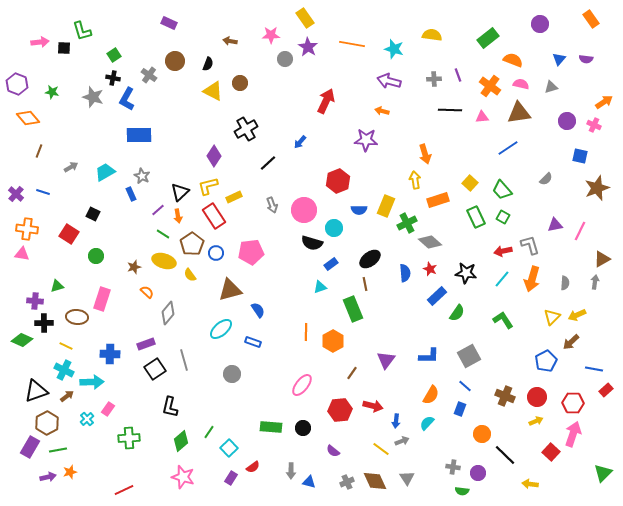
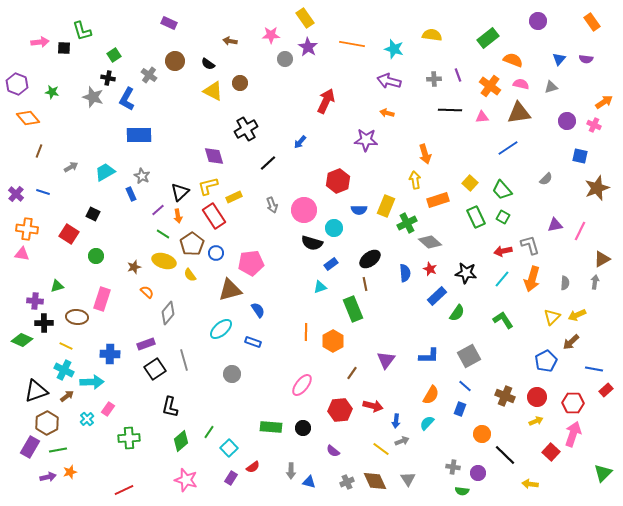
orange rectangle at (591, 19): moved 1 px right, 3 px down
purple circle at (540, 24): moved 2 px left, 3 px up
black semicircle at (208, 64): rotated 104 degrees clockwise
black cross at (113, 78): moved 5 px left
orange arrow at (382, 111): moved 5 px right, 2 px down
purple diamond at (214, 156): rotated 50 degrees counterclockwise
pink pentagon at (251, 252): moved 11 px down
pink star at (183, 477): moved 3 px right, 3 px down
gray triangle at (407, 478): moved 1 px right, 1 px down
